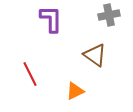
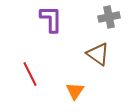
gray cross: moved 2 px down
brown triangle: moved 3 px right, 1 px up
orange triangle: rotated 30 degrees counterclockwise
